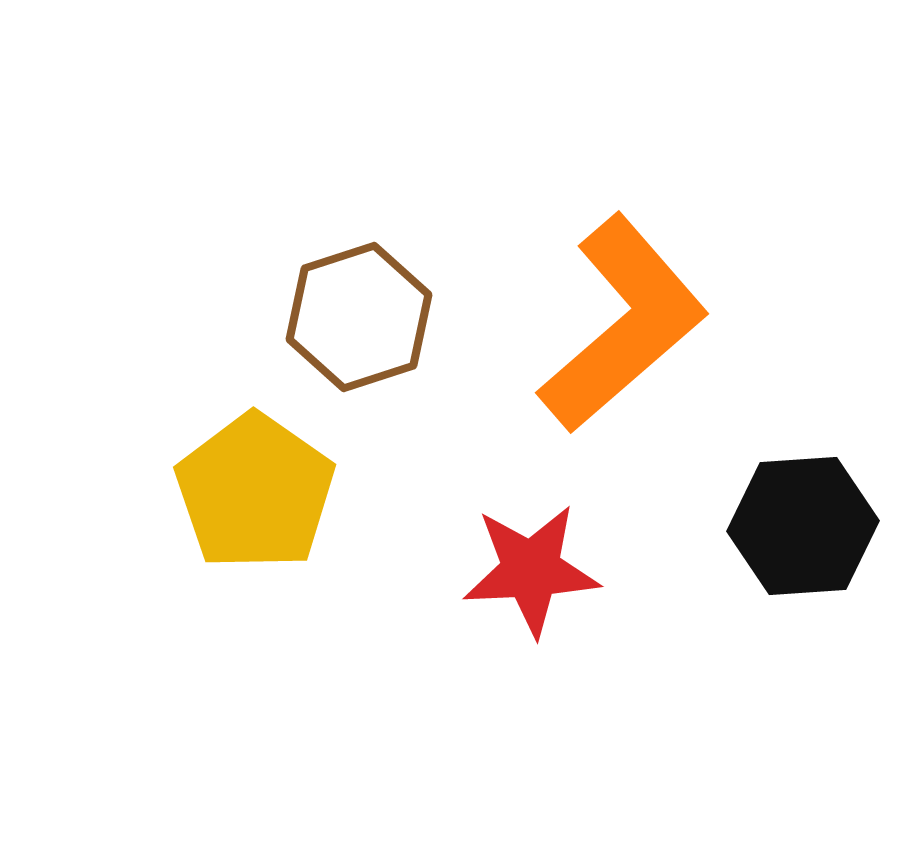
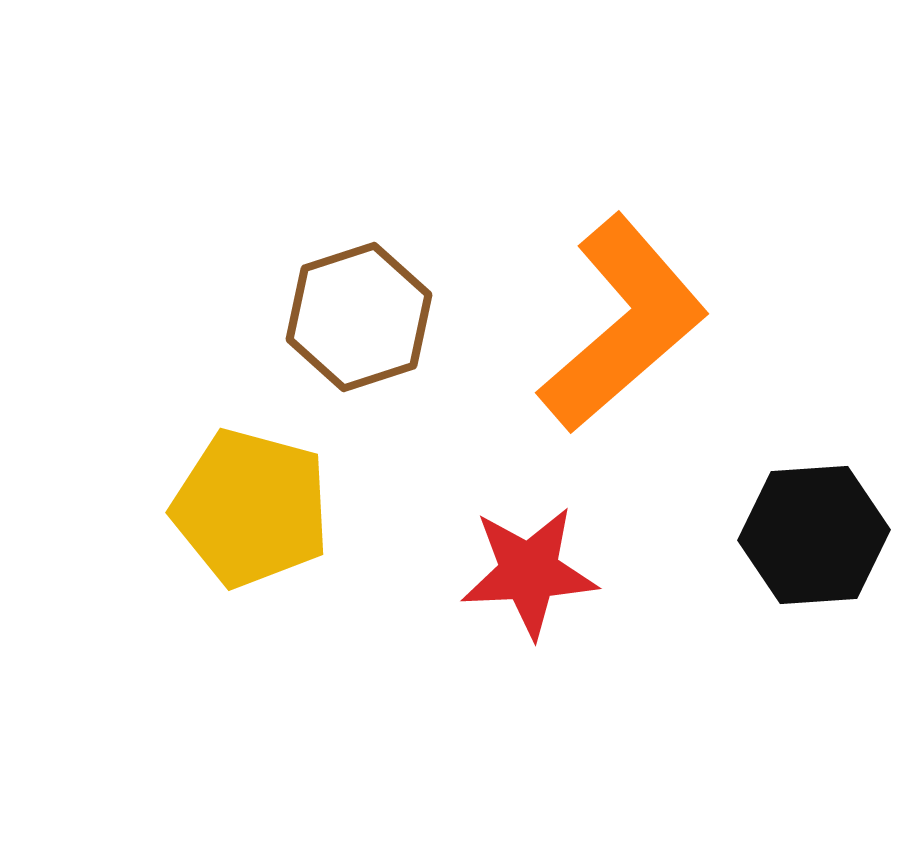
yellow pentagon: moved 4 px left, 16 px down; rotated 20 degrees counterclockwise
black hexagon: moved 11 px right, 9 px down
red star: moved 2 px left, 2 px down
